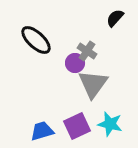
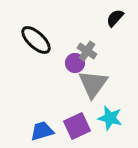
cyan star: moved 6 px up
